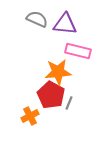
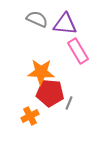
pink rectangle: rotated 45 degrees clockwise
orange star: moved 17 px left; rotated 8 degrees clockwise
red pentagon: moved 1 px left, 2 px up; rotated 24 degrees counterclockwise
